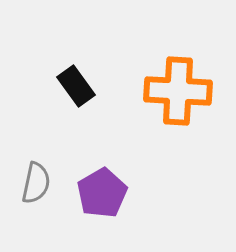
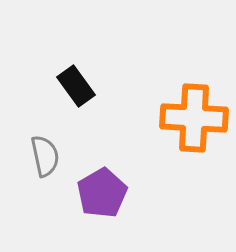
orange cross: moved 16 px right, 27 px down
gray semicircle: moved 9 px right, 27 px up; rotated 24 degrees counterclockwise
